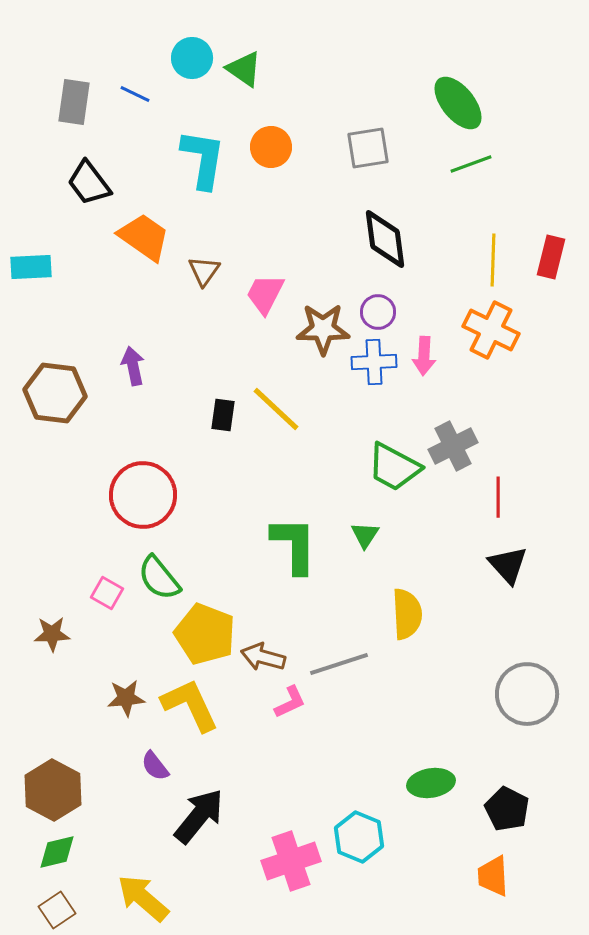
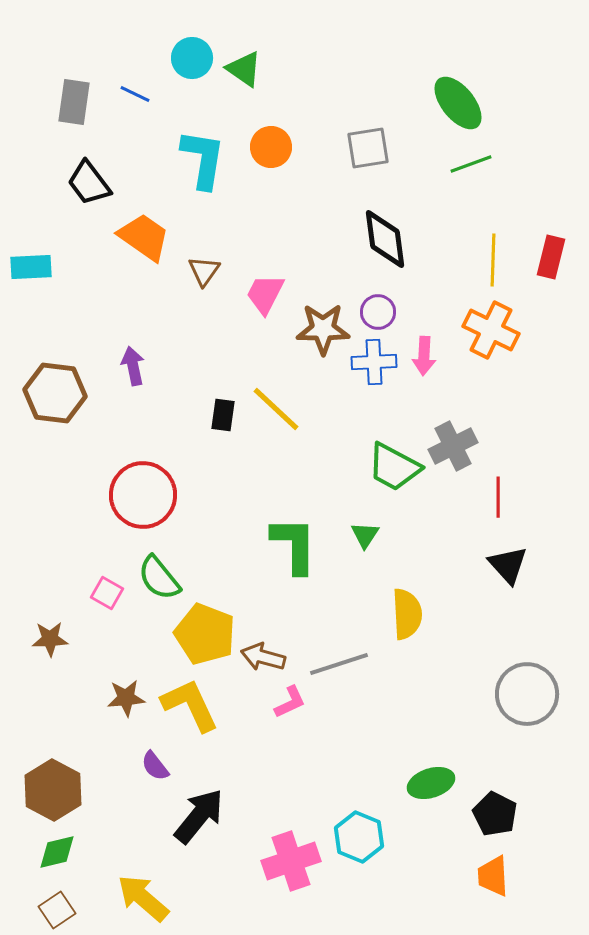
brown star at (52, 634): moved 2 px left, 5 px down
green ellipse at (431, 783): rotated 9 degrees counterclockwise
black pentagon at (507, 809): moved 12 px left, 5 px down
